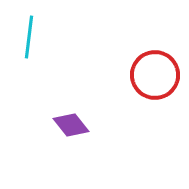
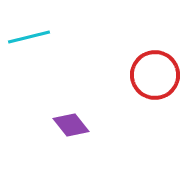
cyan line: rotated 69 degrees clockwise
